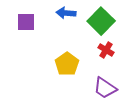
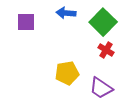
green square: moved 2 px right, 1 px down
yellow pentagon: moved 9 px down; rotated 25 degrees clockwise
purple trapezoid: moved 4 px left
